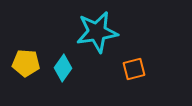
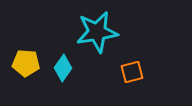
orange square: moved 2 px left, 3 px down
